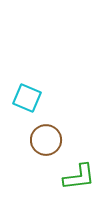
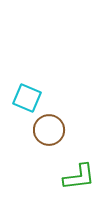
brown circle: moved 3 px right, 10 px up
